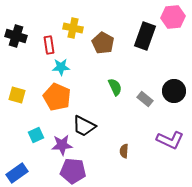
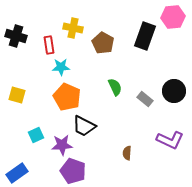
orange pentagon: moved 10 px right
brown semicircle: moved 3 px right, 2 px down
purple pentagon: rotated 15 degrees clockwise
